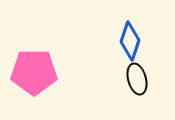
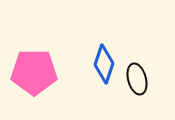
blue diamond: moved 26 px left, 23 px down
